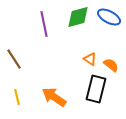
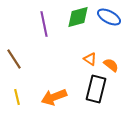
orange arrow: rotated 55 degrees counterclockwise
